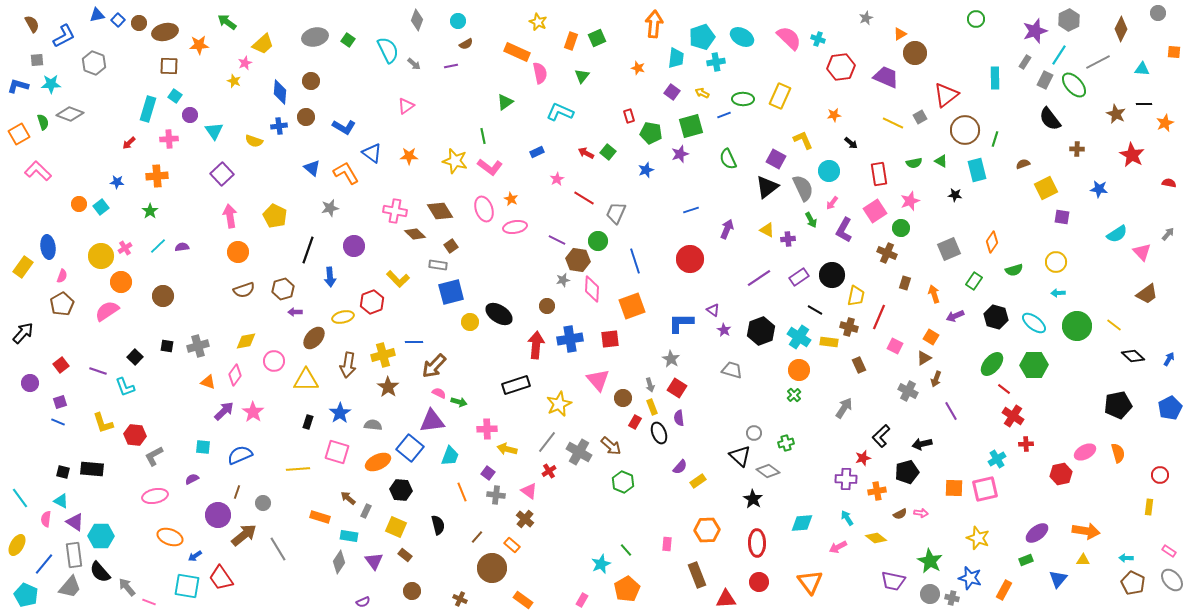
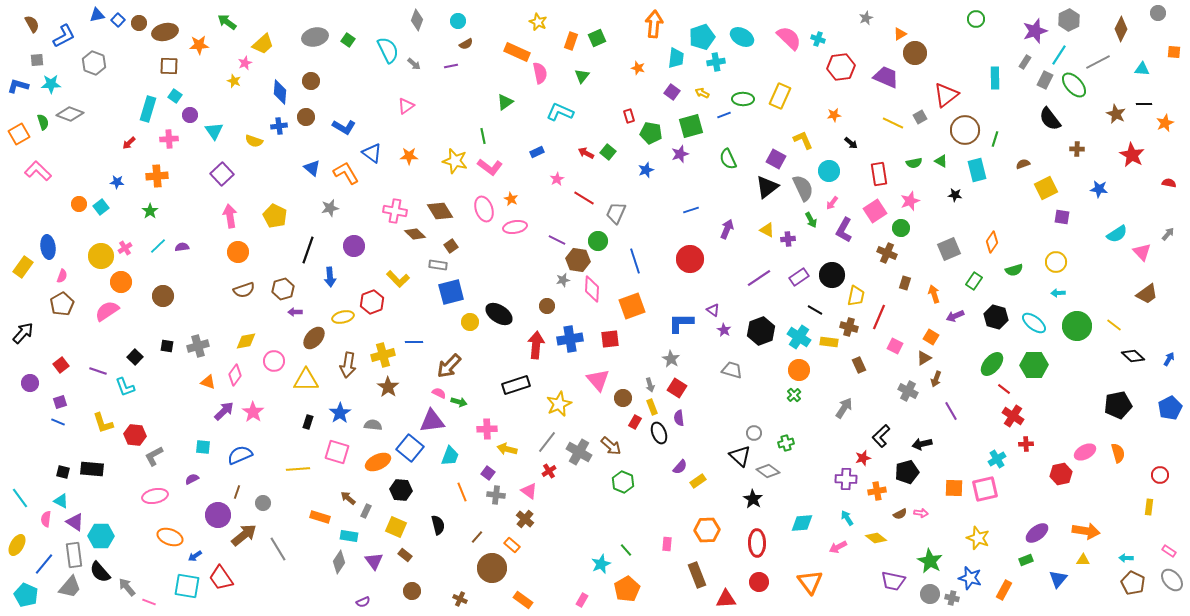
brown arrow at (434, 366): moved 15 px right
